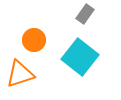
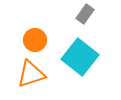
orange circle: moved 1 px right
orange triangle: moved 11 px right
